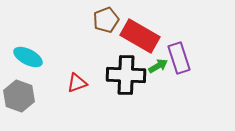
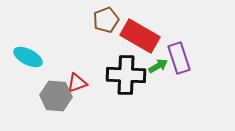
gray hexagon: moved 37 px right; rotated 16 degrees counterclockwise
